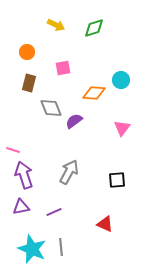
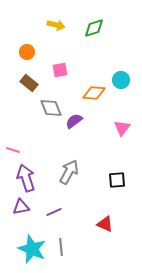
yellow arrow: rotated 12 degrees counterclockwise
pink square: moved 3 px left, 2 px down
brown rectangle: rotated 66 degrees counterclockwise
purple arrow: moved 2 px right, 3 px down
